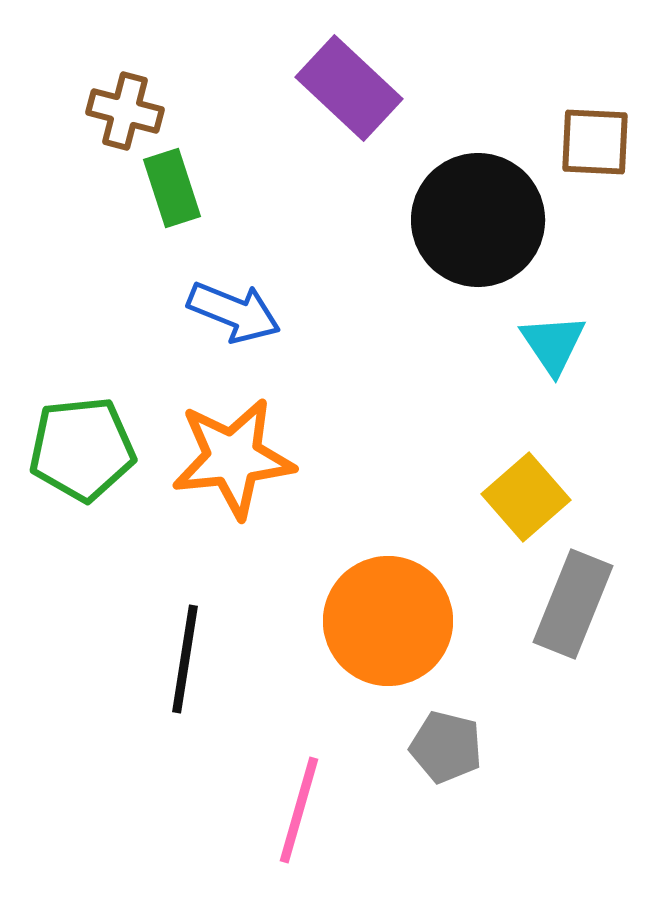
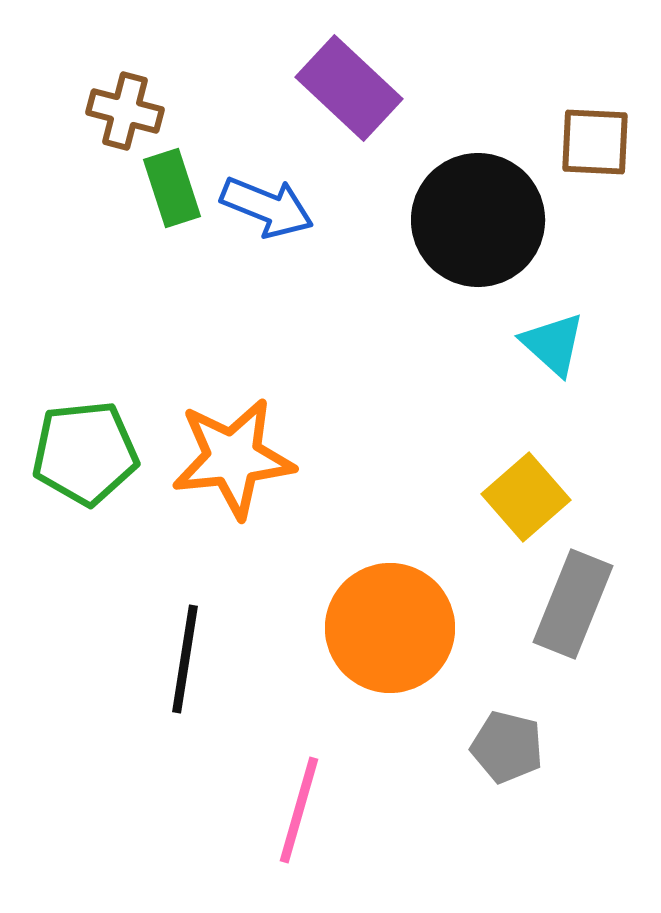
blue arrow: moved 33 px right, 105 px up
cyan triangle: rotated 14 degrees counterclockwise
green pentagon: moved 3 px right, 4 px down
orange circle: moved 2 px right, 7 px down
gray pentagon: moved 61 px right
